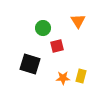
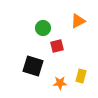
orange triangle: rotated 35 degrees clockwise
black square: moved 3 px right, 2 px down
orange star: moved 3 px left, 5 px down
